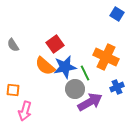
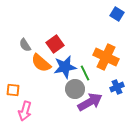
gray semicircle: moved 12 px right
orange semicircle: moved 4 px left, 3 px up
